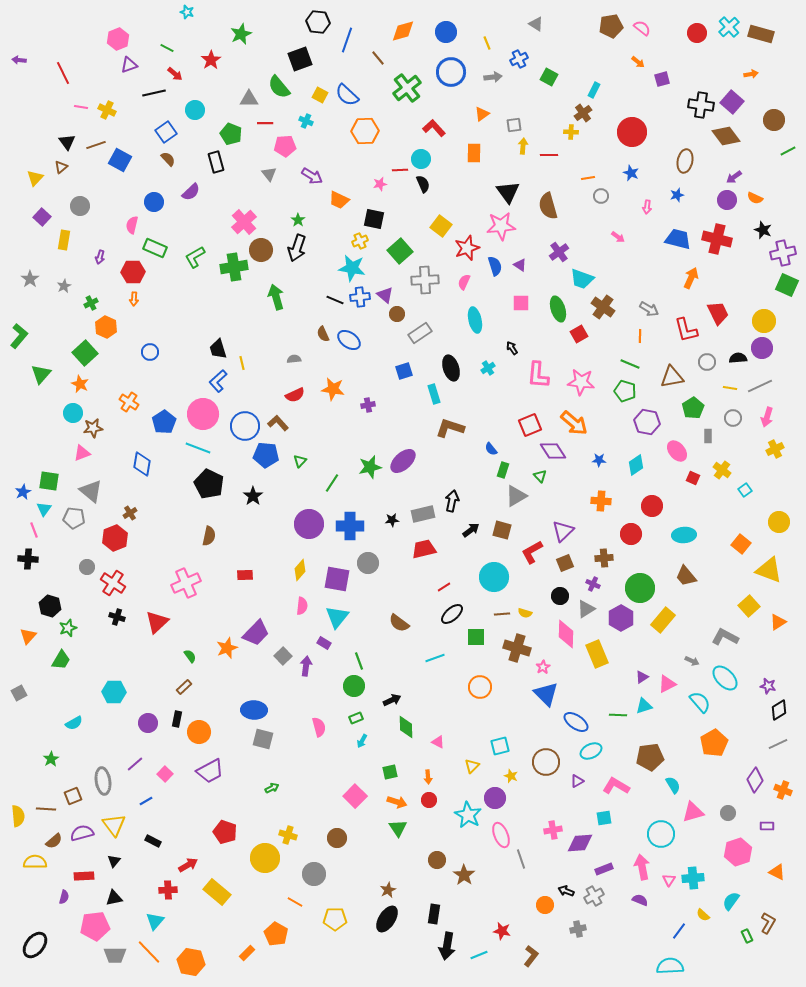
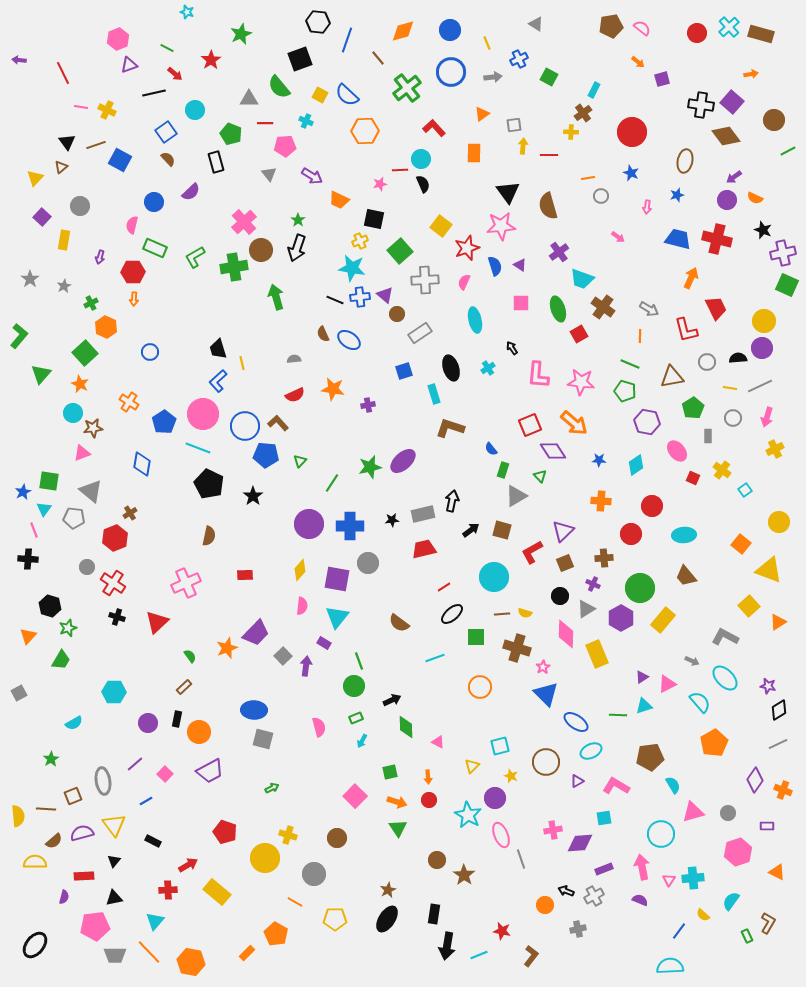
blue circle at (446, 32): moved 4 px right, 2 px up
red trapezoid at (718, 313): moved 2 px left, 5 px up
